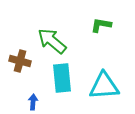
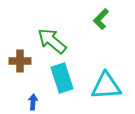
green L-shape: moved 6 px up; rotated 55 degrees counterclockwise
brown cross: rotated 15 degrees counterclockwise
cyan rectangle: rotated 12 degrees counterclockwise
cyan triangle: moved 2 px right
